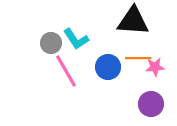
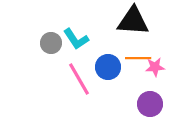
pink line: moved 13 px right, 8 px down
purple circle: moved 1 px left
